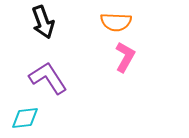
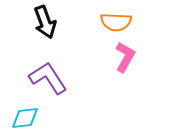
black arrow: moved 2 px right
